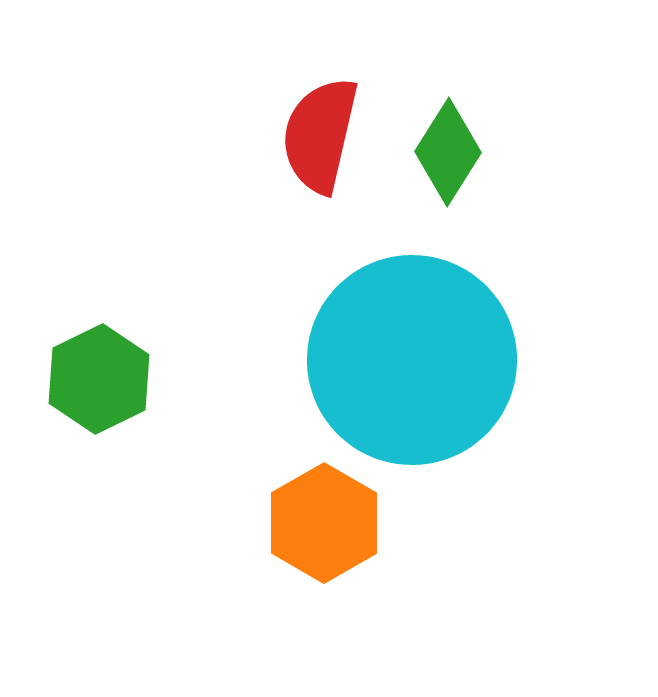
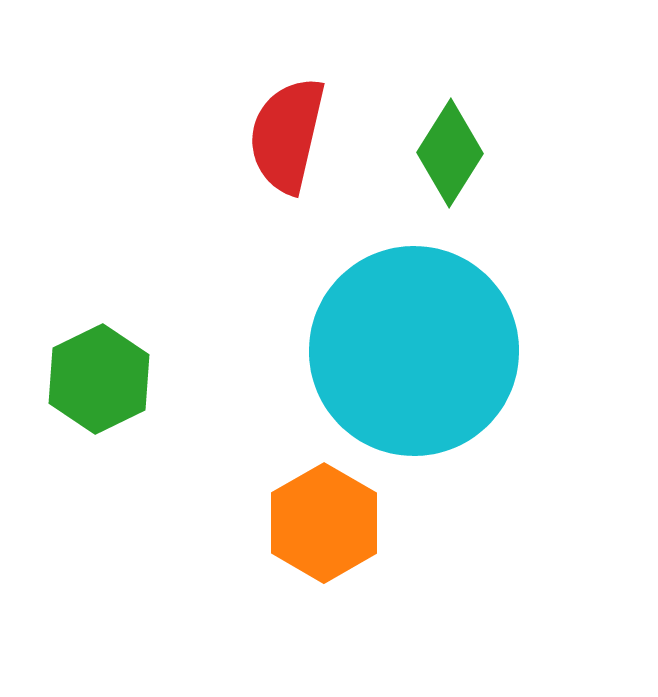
red semicircle: moved 33 px left
green diamond: moved 2 px right, 1 px down
cyan circle: moved 2 px right, 9 px up
